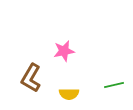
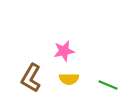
green line: moved 6 px left; rotated 36 degrees clockwise
yellow semicircle: moved 15 px up
